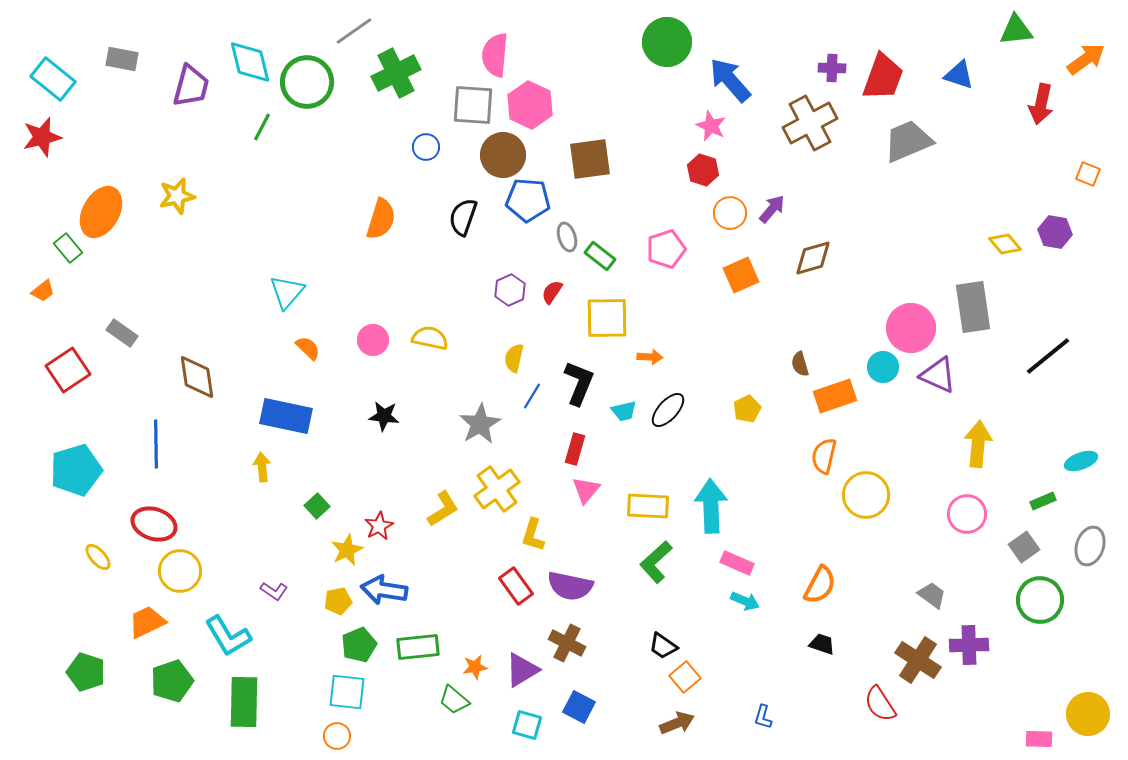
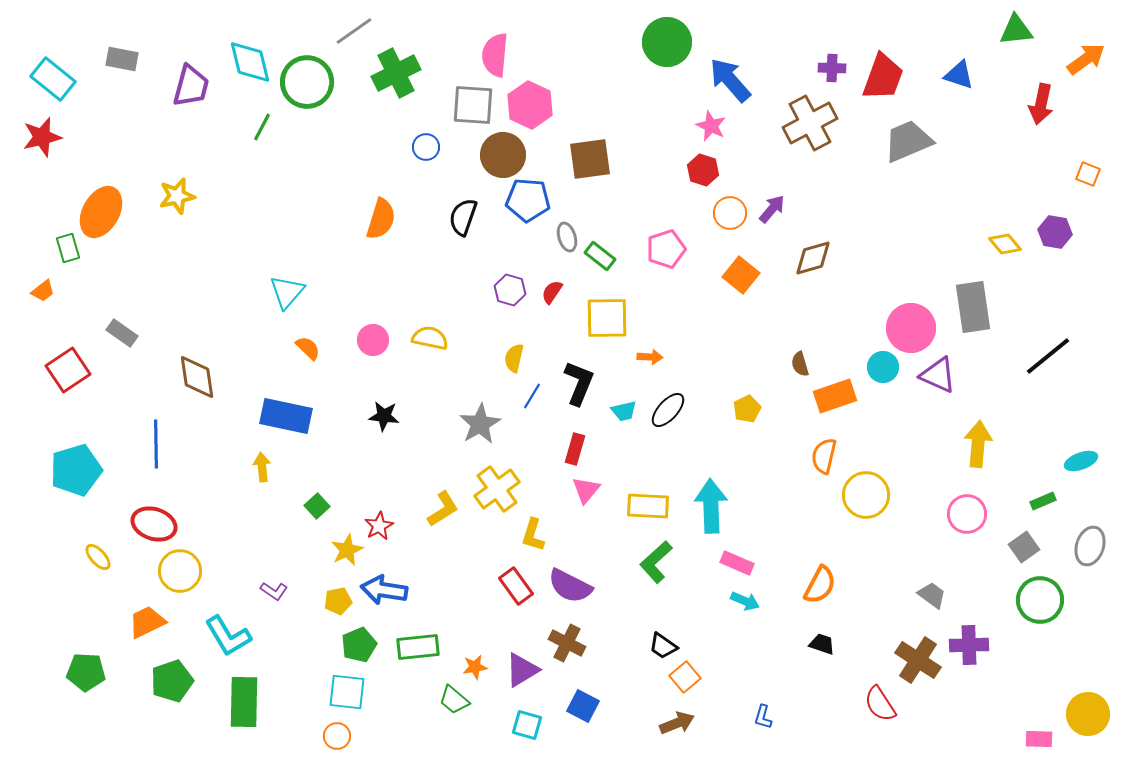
green rectangle at (68, 248): rotated 24 degrees clockwise
orange square at (741, 275): rotated 27 degrees counterclockwise
purple hexagon at (510, 290): rotated 20 degrees counterclockwise
purple semicircle at (570, 586): rotated 15 degrees clockwise
green pentagon at (86, 672): rotated 15 degrees counterclockwise
blue square at (579, 707): moved 4 px right, 1 px up
